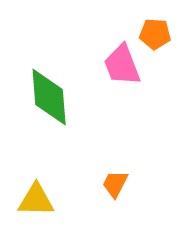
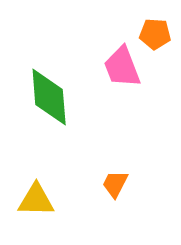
pink trapezoid: moved 2 px down
